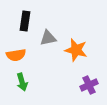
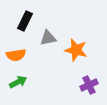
black rectangle: rotated 18 degrees clockwise
green arrow: moved 4 px left; rotated 102 degrees counterclockwise
